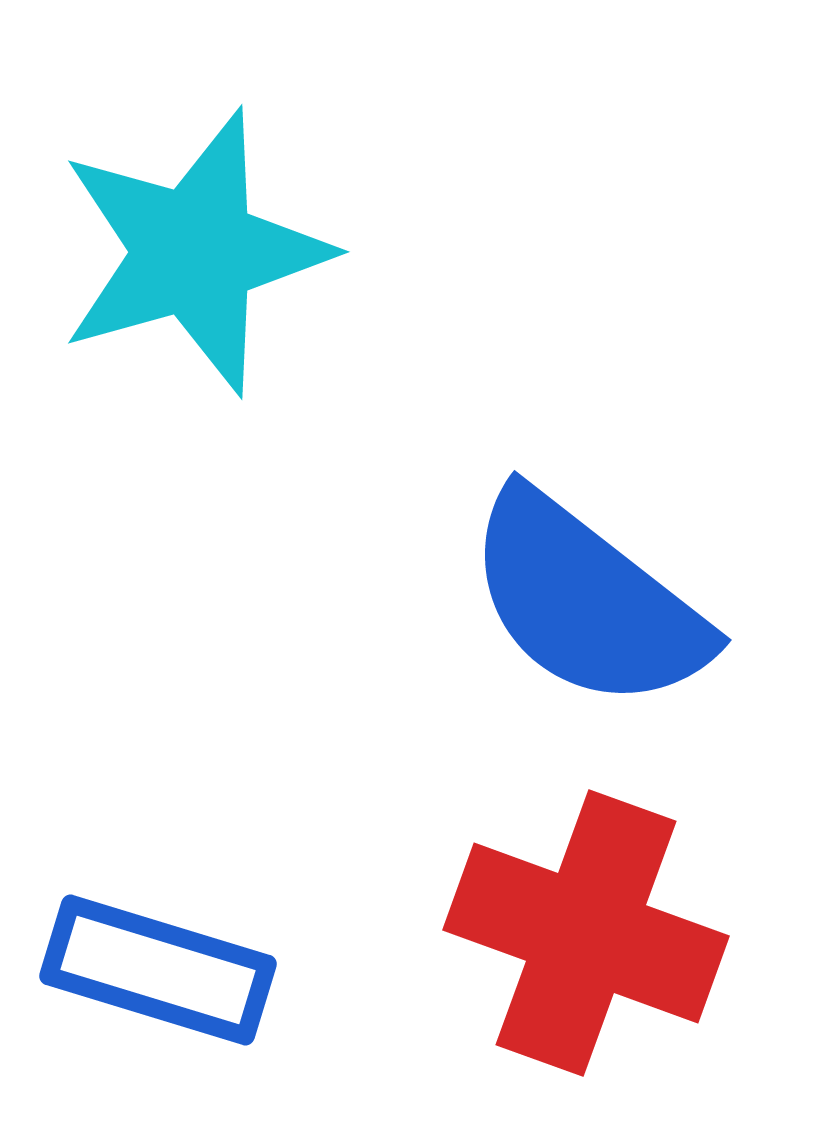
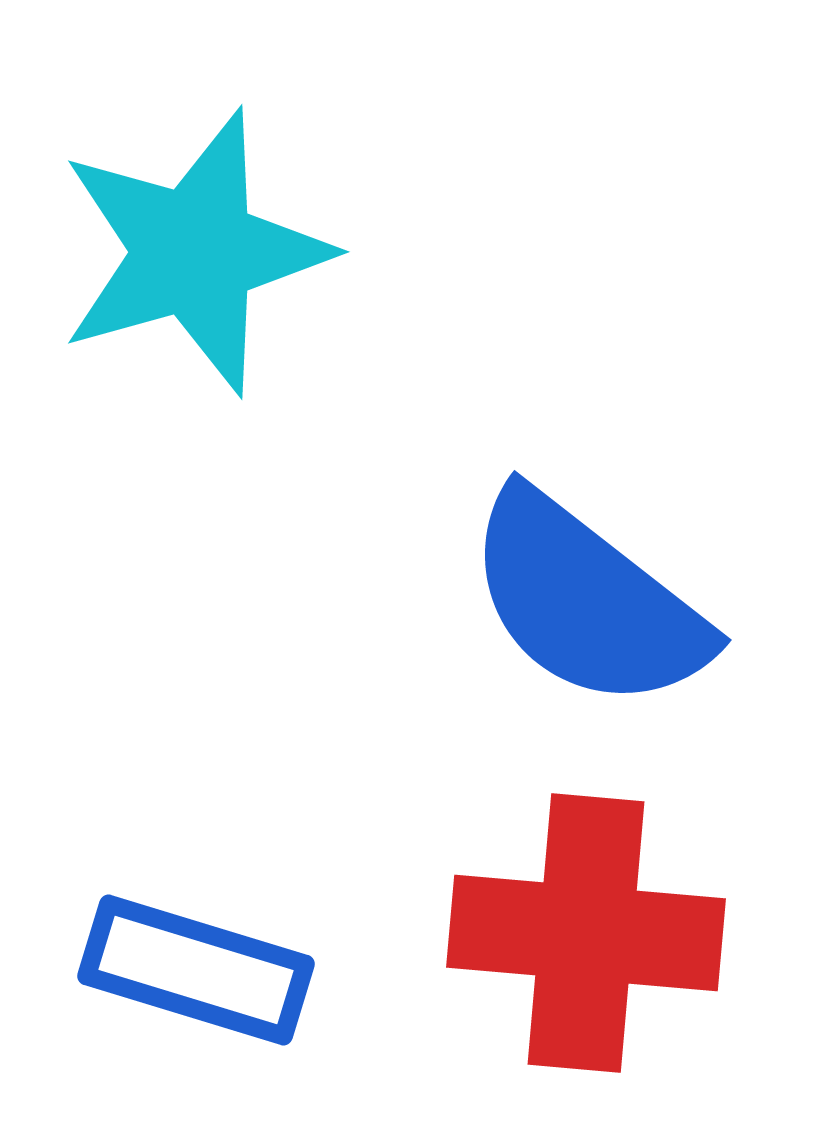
red cross: rotated 15 degrees counterclockwise
blue rectangle: moved 38 px right
